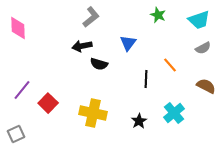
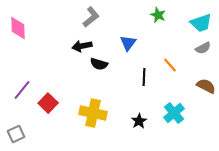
cyan trapezoid: moved 2 px right, 3 px down
black line: moved 2 px left, 2 px up
